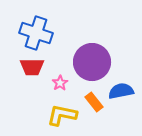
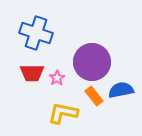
red trapezoid: moved 6 px down
pink star: moved 3 px left, 5 px up
blue semicircle: moved 1 px up
orange rectangle: moved 6 px up
yellow L-shape: moved 1 px right, 2 px up
